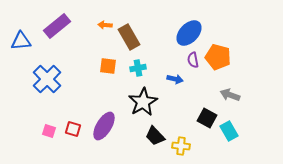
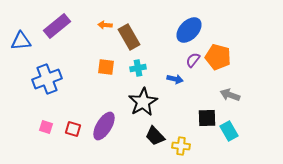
blue ellipse: moved 3 px up
purple semicircle: rotated 49 degrees clockwise
orange square: moved 2 px left, 1 px down
blue cross: rotated 24 degrees clockwise
black square: rotated 30 degrees counterclockwise
pink square: moved 3 px left, 4 px up
